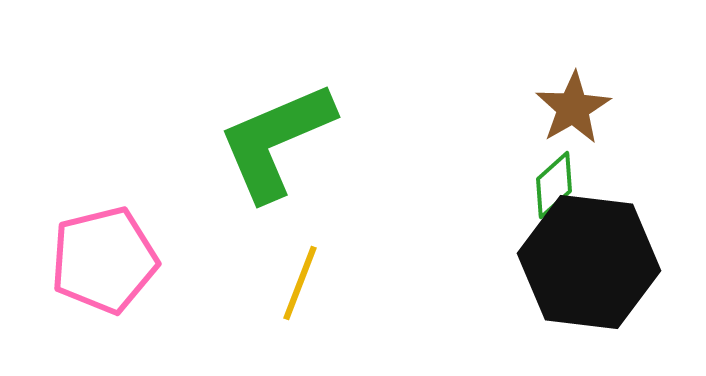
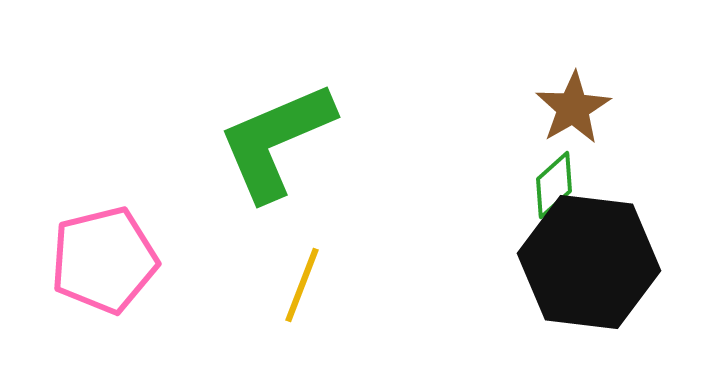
yellow line: moved 2 px right, 2 px down
